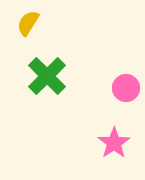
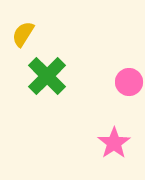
yellow semicircle: moved 5 px left, 11 px down
pink circle: moved 3 px right, 6 px up
